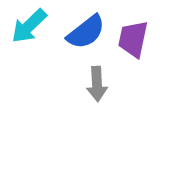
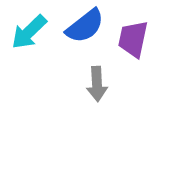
cyan arrow: moved 6 px down
blue semicircle: moved 1 px left, 6 px up
